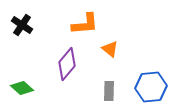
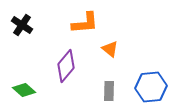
orange L-shape: moved 1 px up
purple diamond: moved 1 px left, 2 px down
green diamond: moved 2 px right, 2 px down
